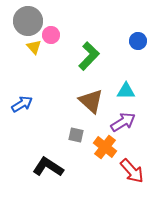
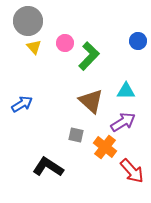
pink circle: moved 14 px right, 8 px down
